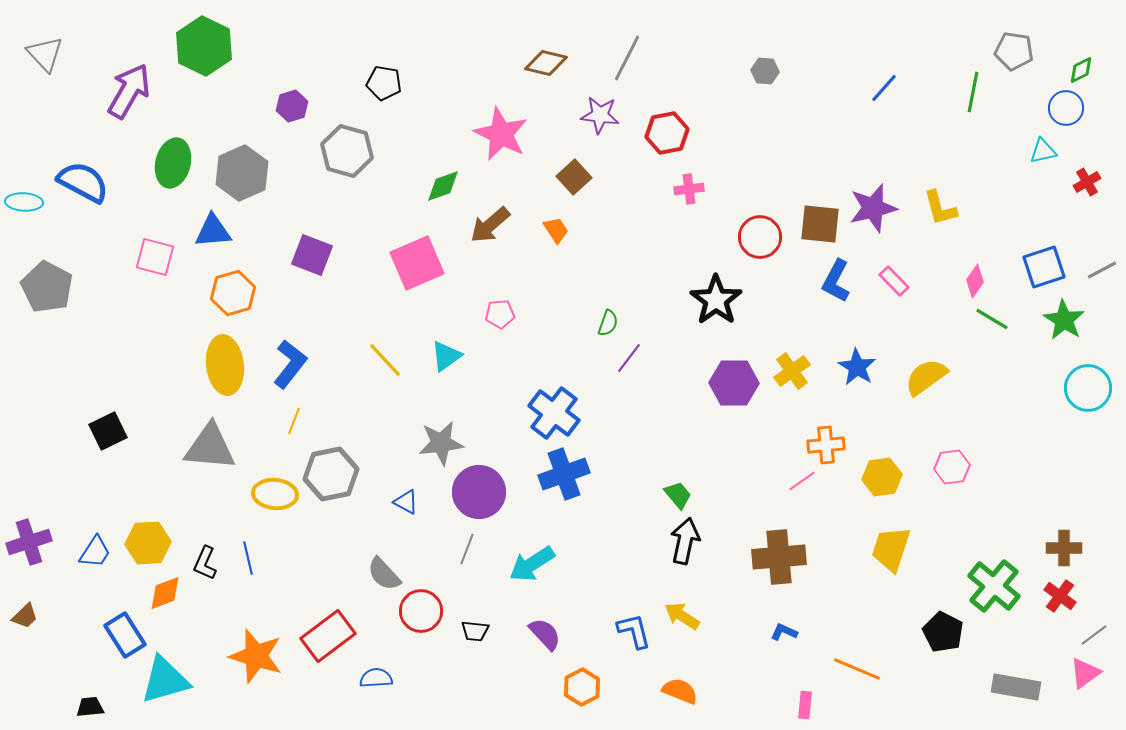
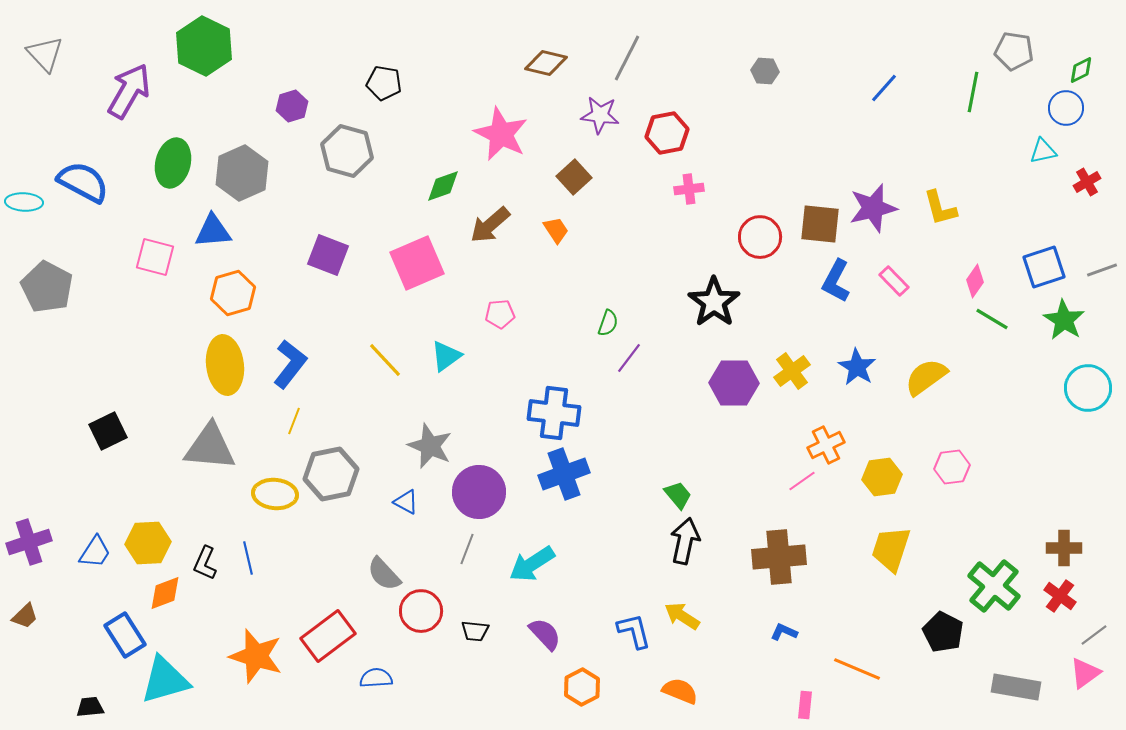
purple square at (312, 255): moved 16 px right
gray line at (1102, 270): rotated 8 degrees clockwise
black star at (716, 300): moved 2 px left, 2 px down
blue cross at (554, 413): rotated 30 degrees counterclockwise
gray star at (441, 443): moved 11 px left, 3 px down; rotated 30 degrees clockwise
orange cross at (826, 445): rotated 21 degrees counterclockwise
